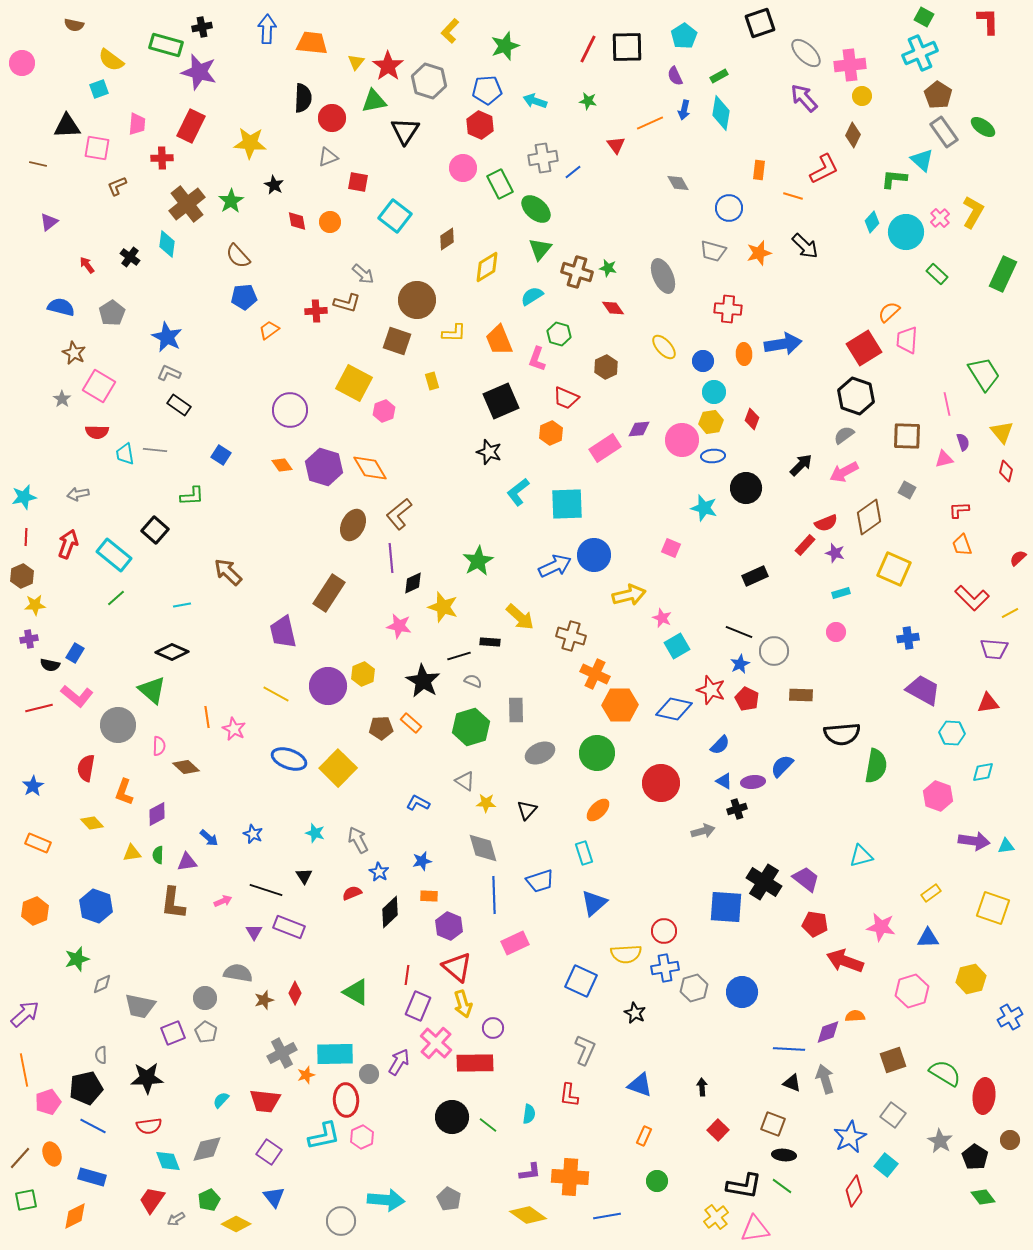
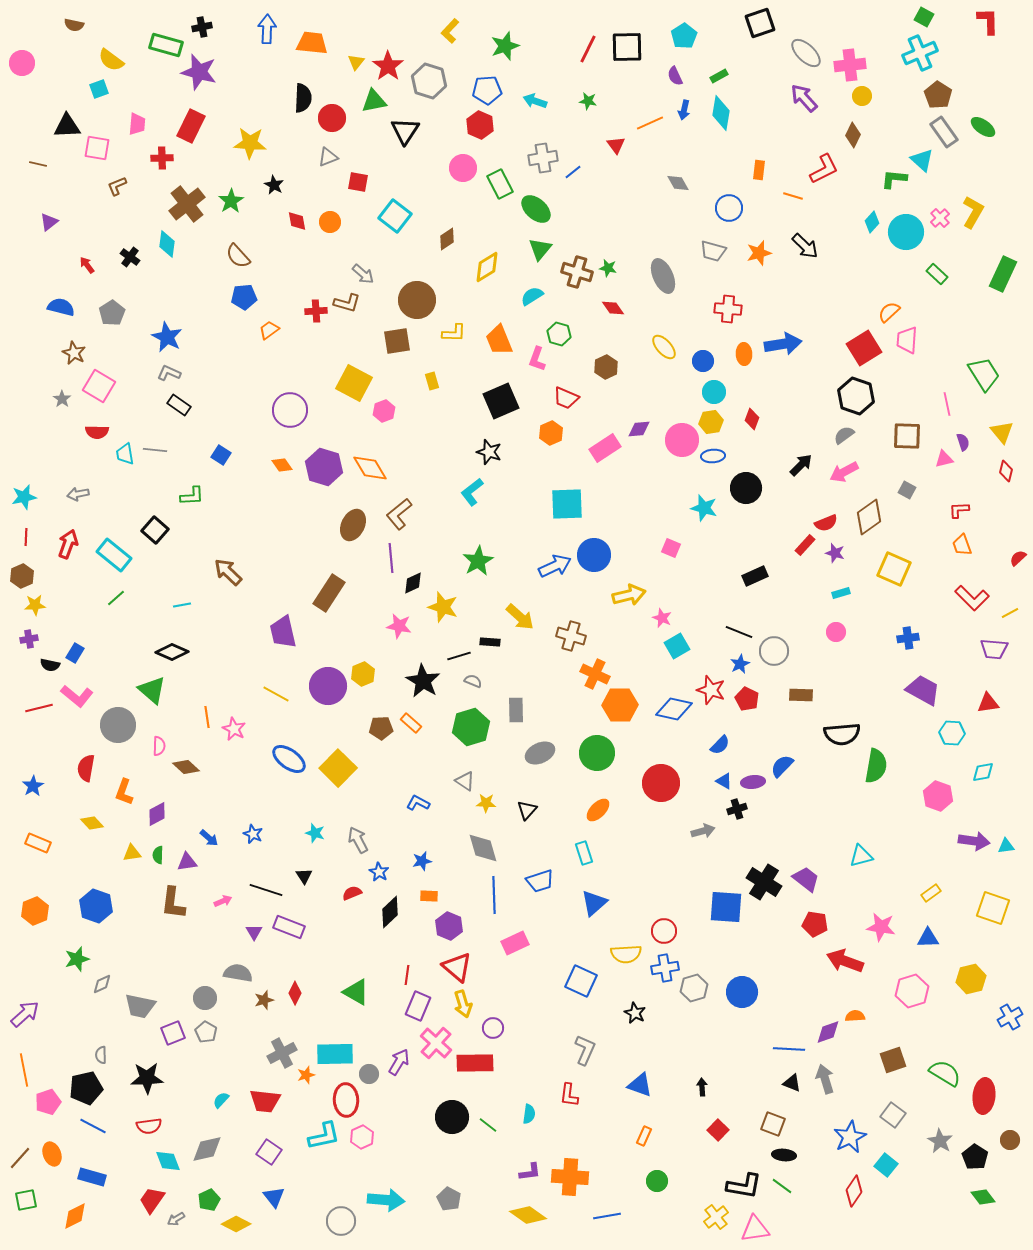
brown square at (397, 341): rotated 28 degrees counterclockwise
cyan L-shape at (518, 492): moved 46 px left
blue ellipse at (289, 759): rotated 16 degrees clockwise
